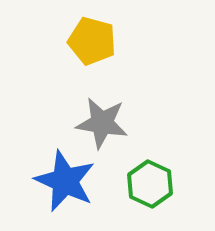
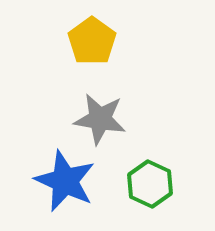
yellow pentagon: rotated 21 degrees clockwise
gray star: moved 2 px left, 4 px up
